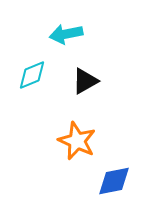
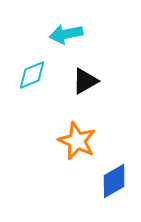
blue diamond: rotated 18 degrees counterclockwise
